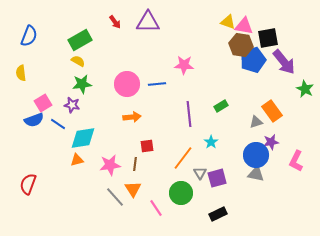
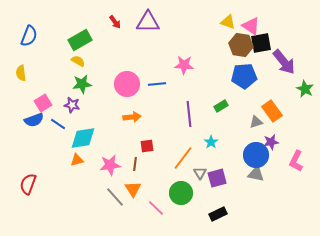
pink triangle at (244, 26): moved 7 px right; rotated 24 degrees clockwise
black square at (268, 38): moved 7 px left, 5 px down
blue pentagon at (253, 60): moved 9 px left, 16 px down; rotated 15 degrees clockwise
pink line at (156, 208): rotated 12 degrees counterclockwise
